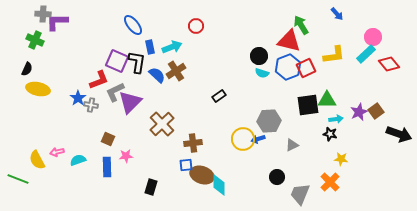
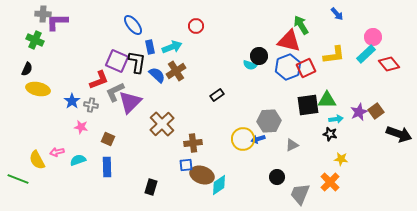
cyan semicircle at (262, 73): moved 12 px left, 8 px up
black rectangle at (219, 96): moved 2 px left, 1 px up
blue star at (78, 98): moved 6 px left, 3 px down
pink star at (126, 156): moved 45 px left, 29 px up; rotated 16 degrees clockwise
cyan diamond at (219, 185): rotated 55 degrees clockwise
